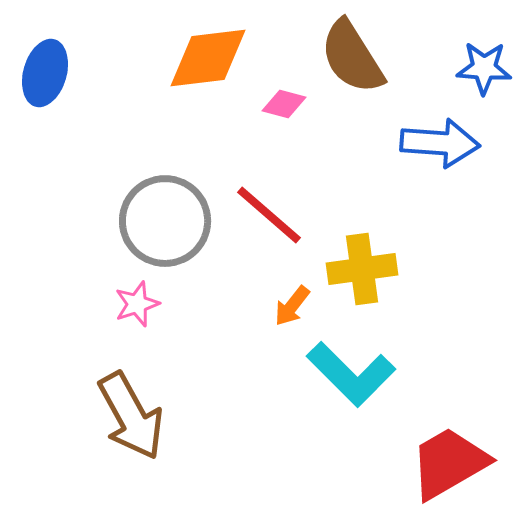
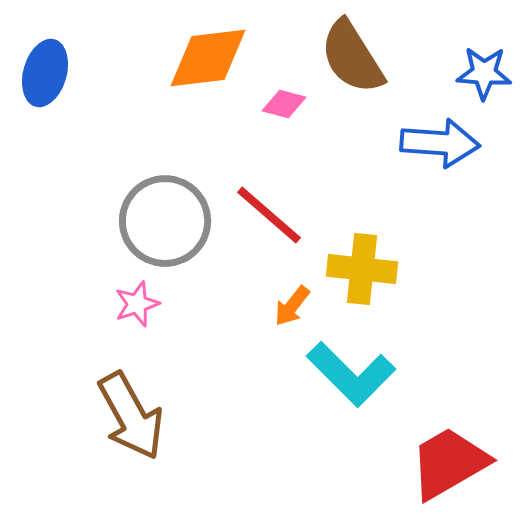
blue star: moved 5 px down
yellow cross: rotated 14 degrees clockwise
